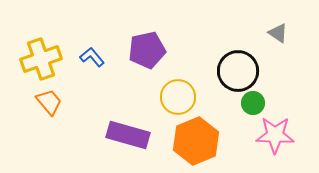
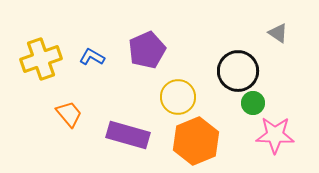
purple pentagon: rotated 12 degrees counterclockwise
blue L-shape: rotated 20 degrees counterclockwise
orange trapezoid: moved 20 px right, 12 px down
